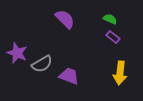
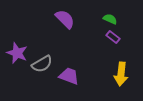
yellow arrow: moved 1 px right, 1 px down
